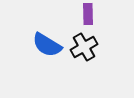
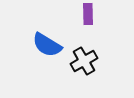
black cross: moved 14 px down
